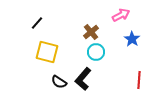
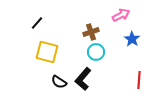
brown cross: rotated 21 degrees clockwise
